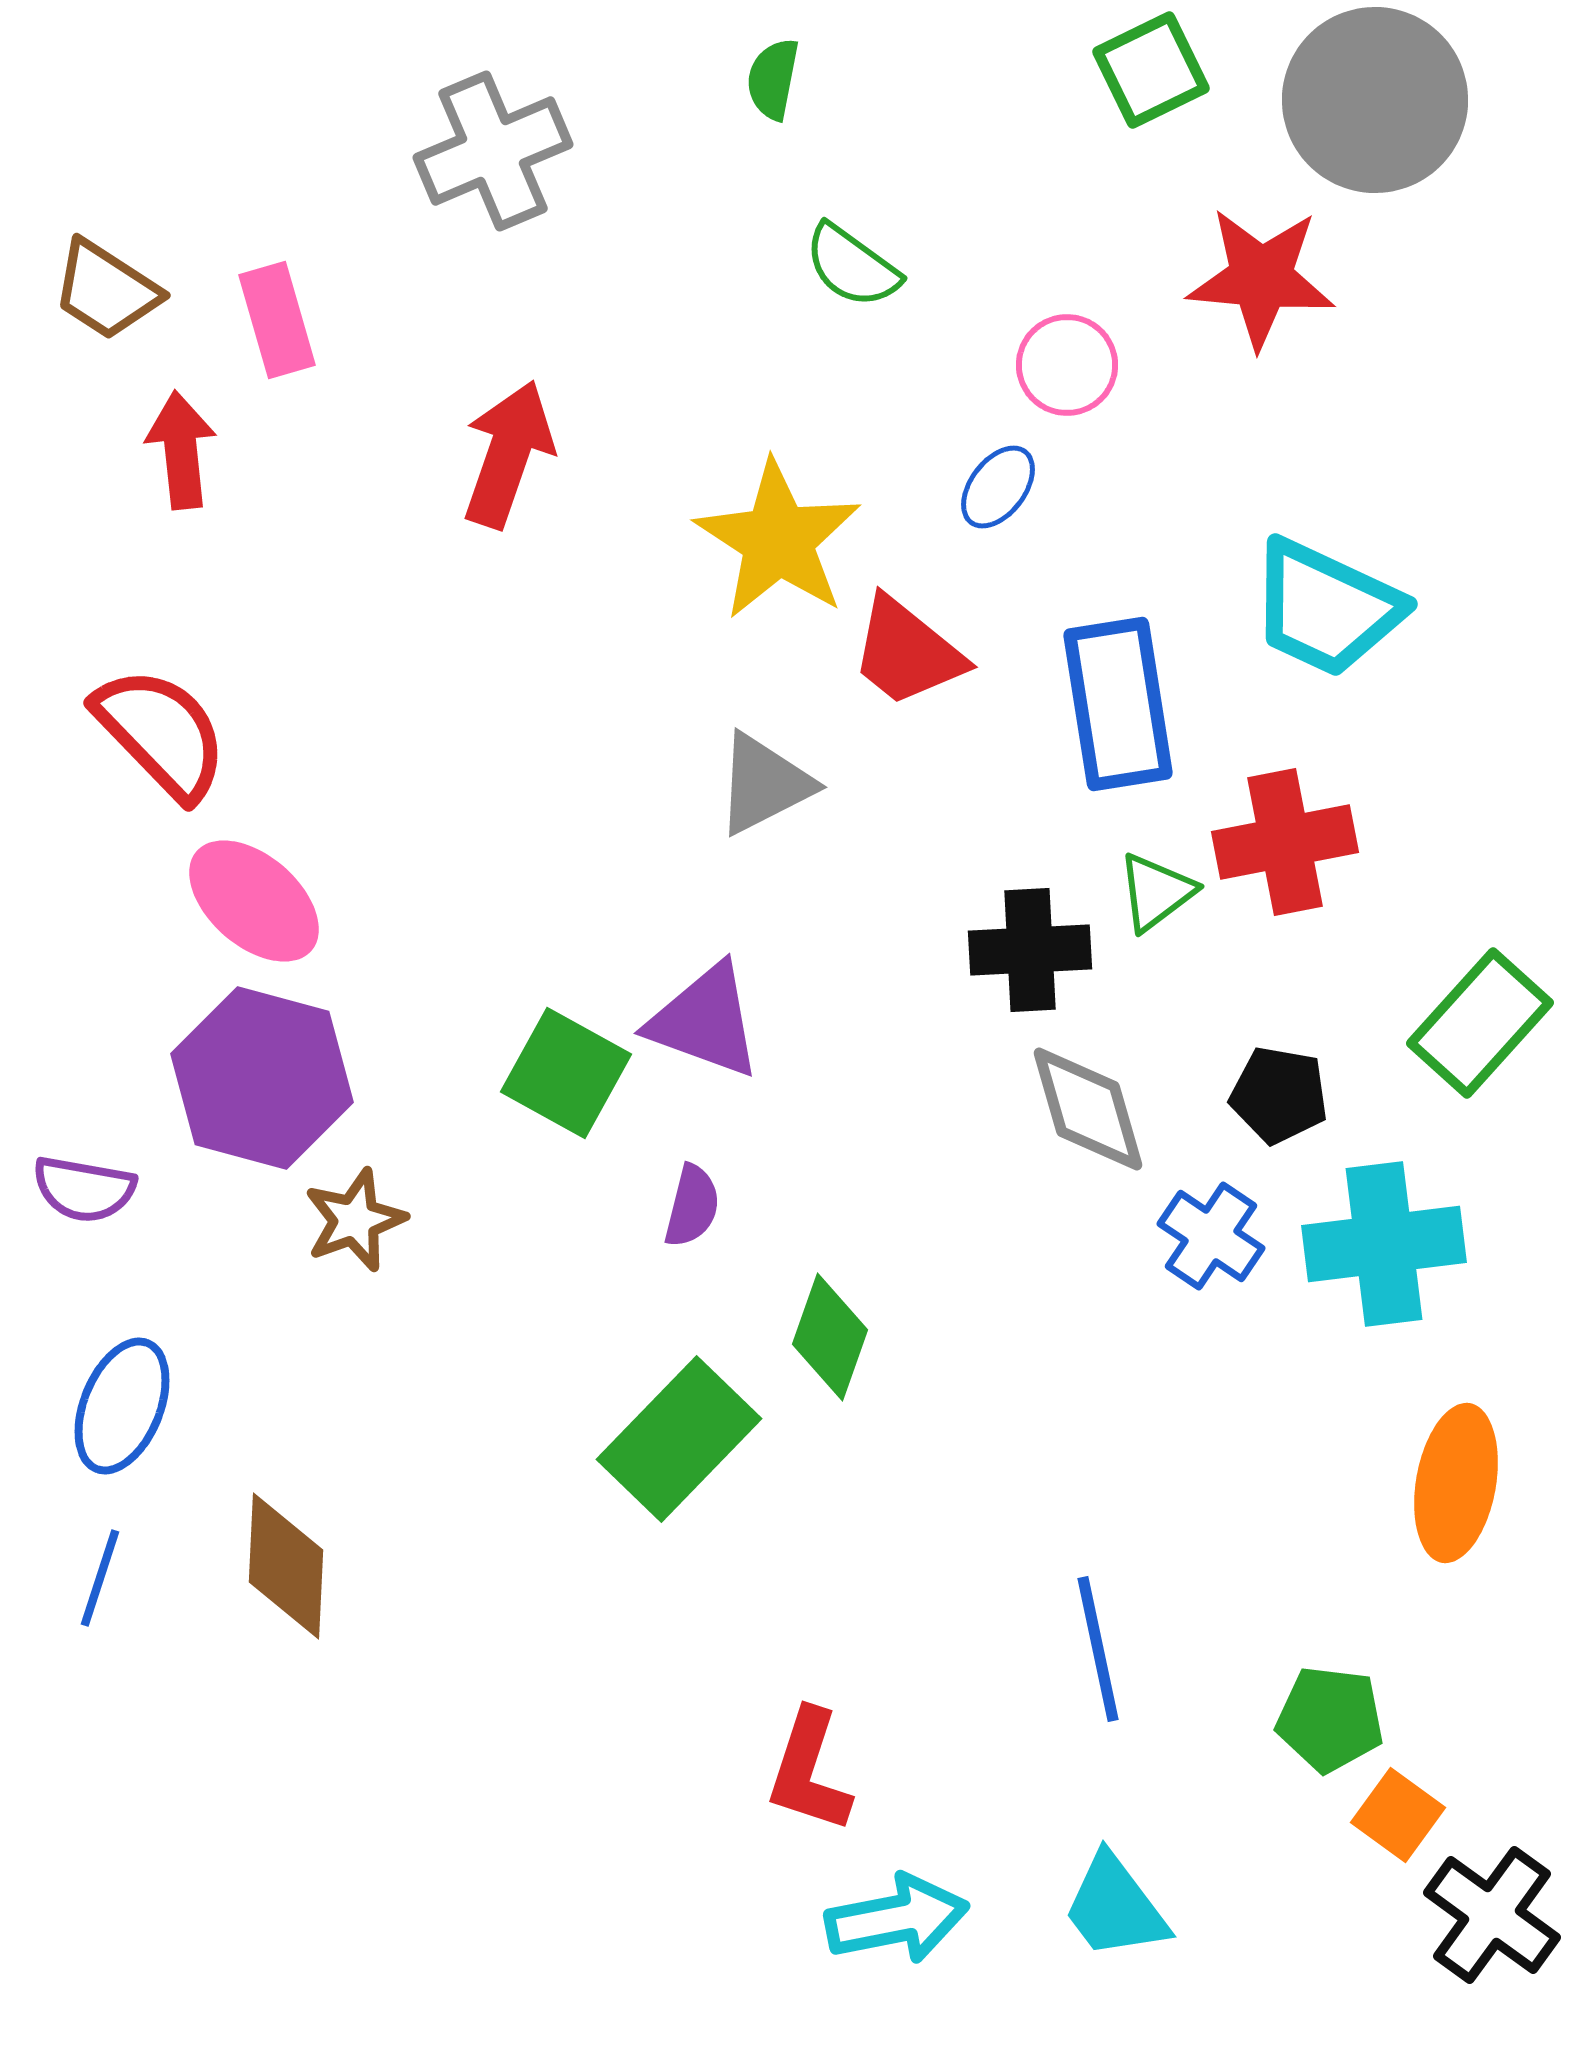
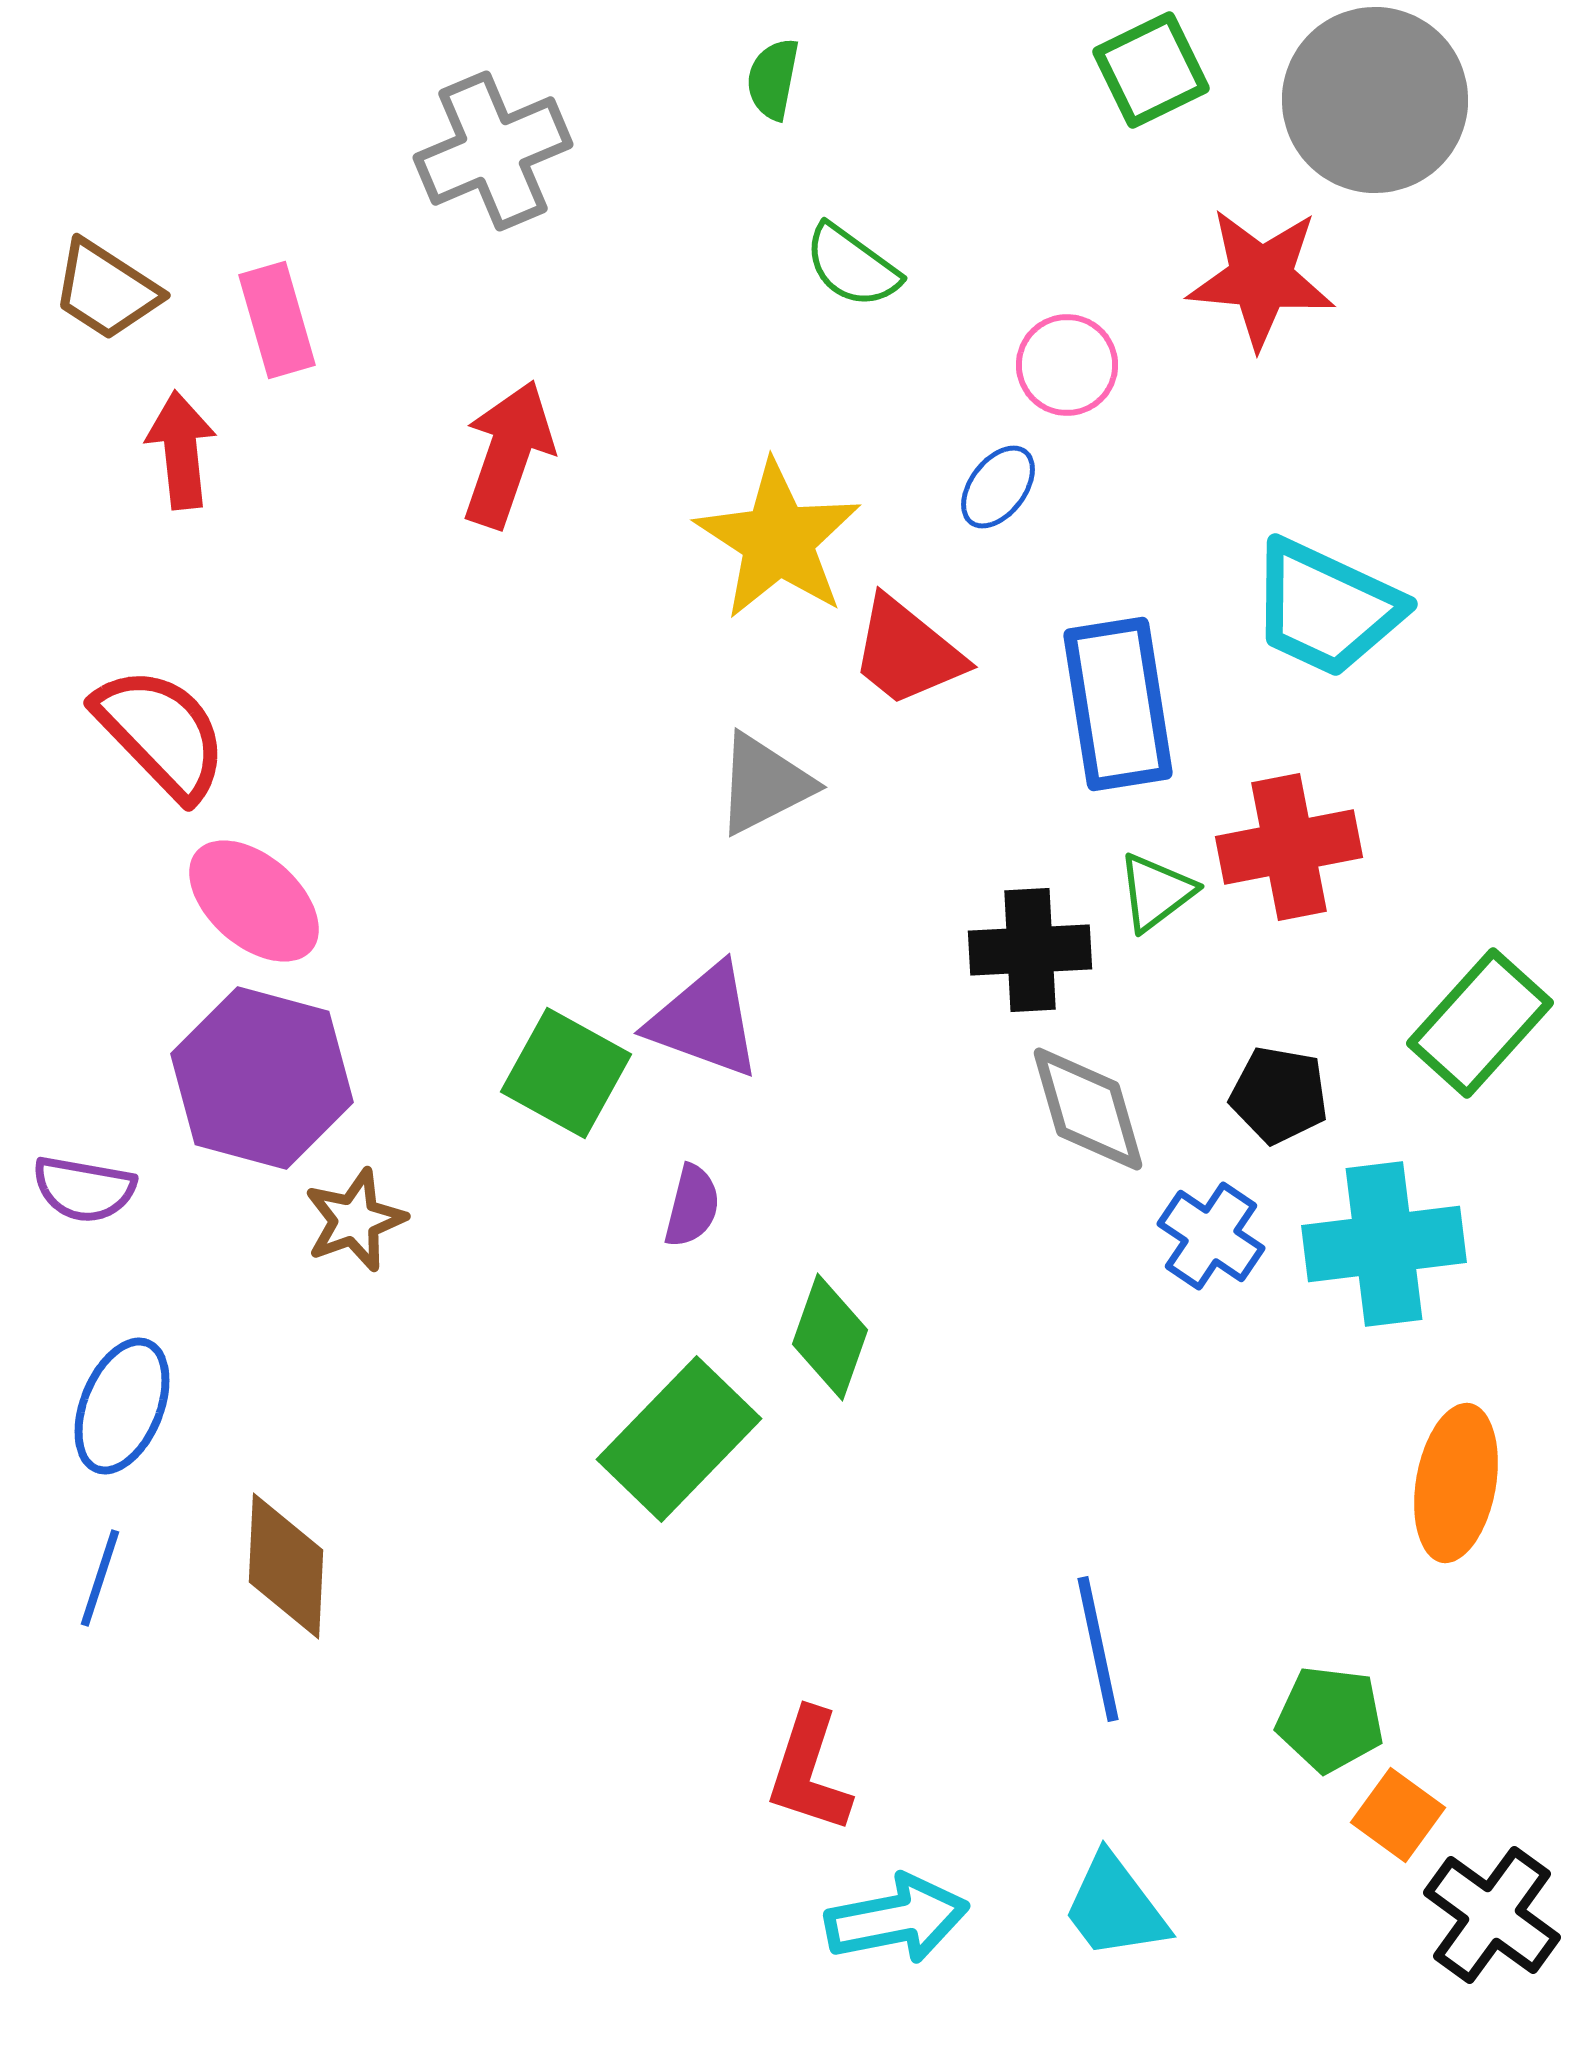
red cross at (1285, 842): moved 4 px right, 5 px down
